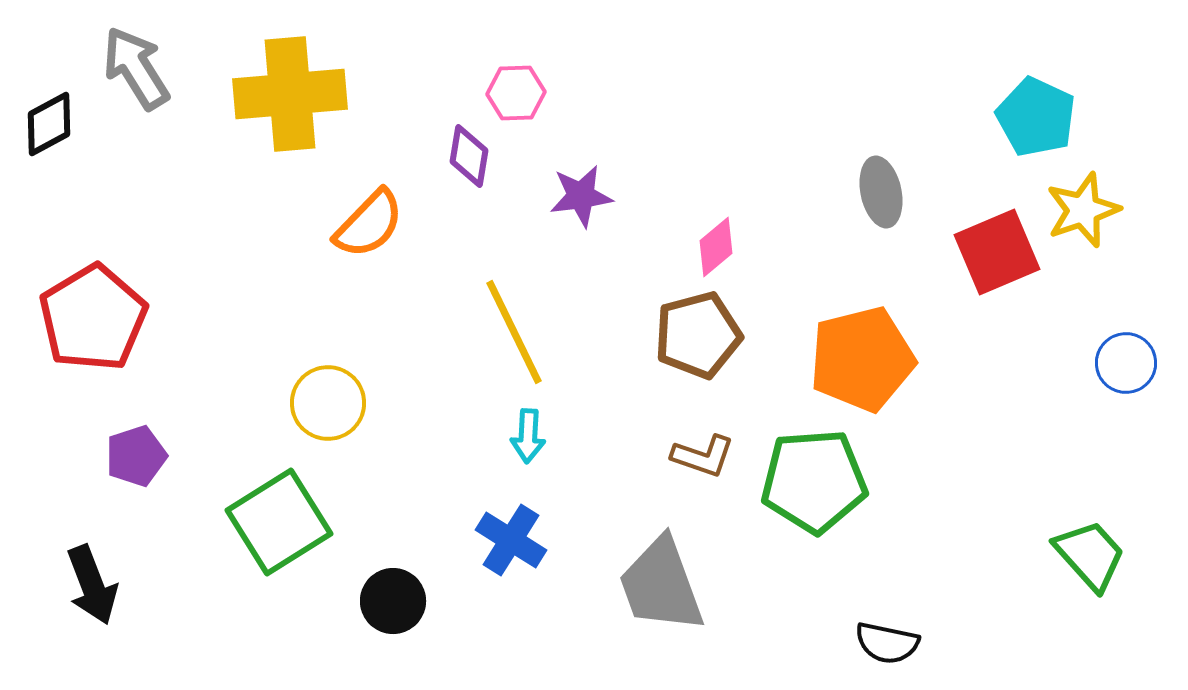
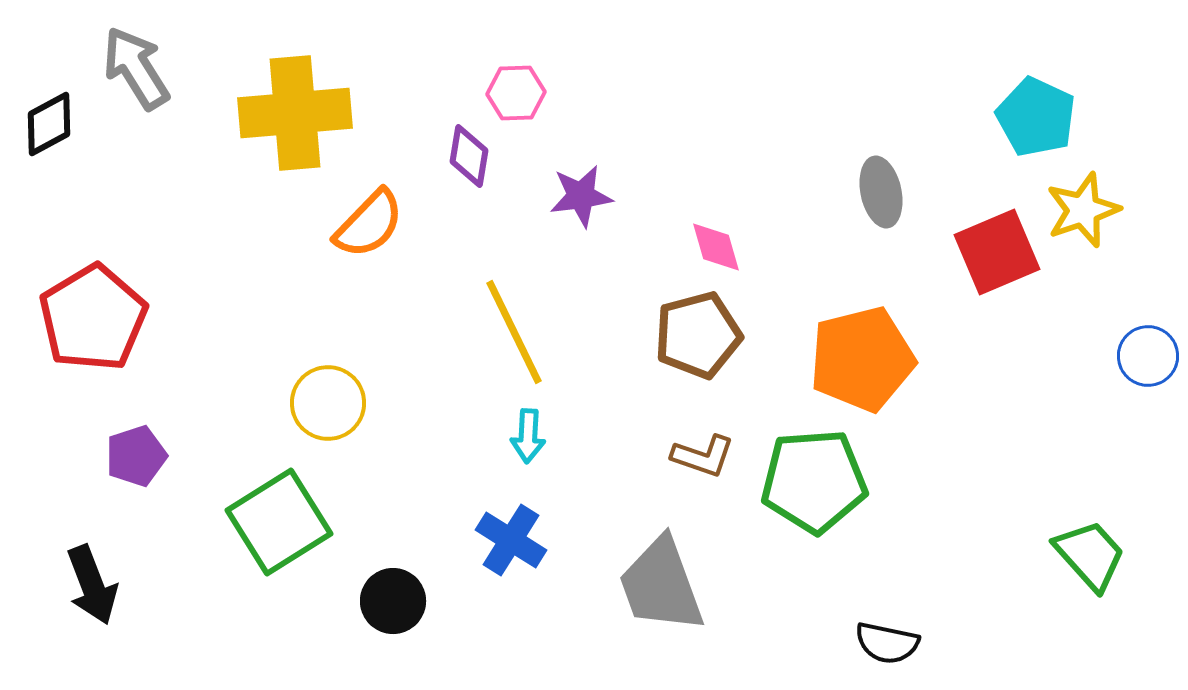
yellow cross: moved 5 px right, 19 px down
pink diamond: rotated 66 degrees counterclockwise
blue circle: moved 22 px right, 7 px up
